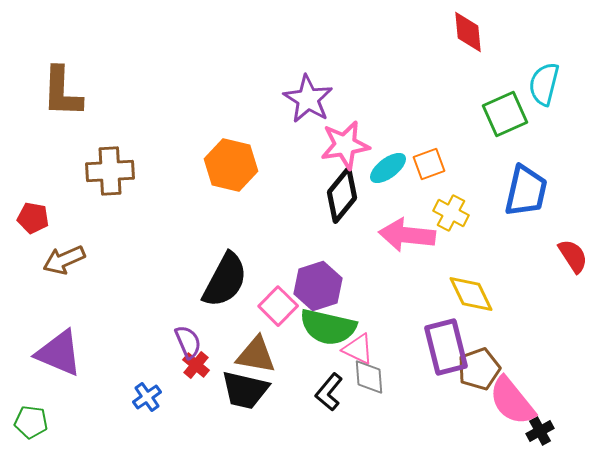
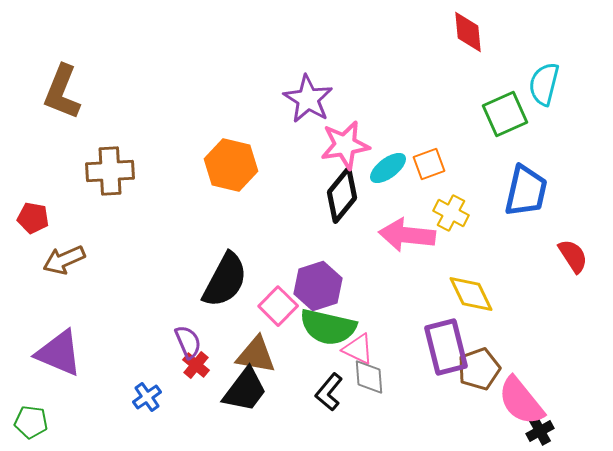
brown L-shape: rotated 20 degrees clockwise
black trapezoid: rotated 66 degrees counterclockwise
pink semicircle: moved 9 px right
